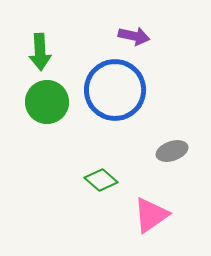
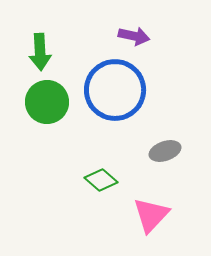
gray ellipse: moved 7 px left
pink triangle: rotated 12 degrees counterclockwise
